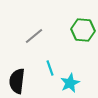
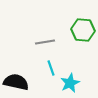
gray line: moved 11 px right, 6 px down; rotated 30 degrees clockwise
cyan line: moved 1 px right
black semicircle: moved 1 px left, 1 px down; rotated 95 degrees clockwise
